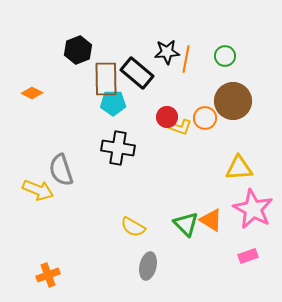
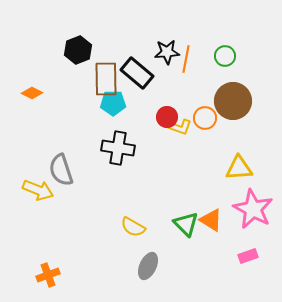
gray ellipse: rotated 12 degrees clockwise
